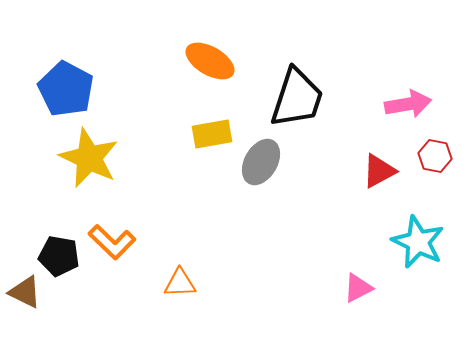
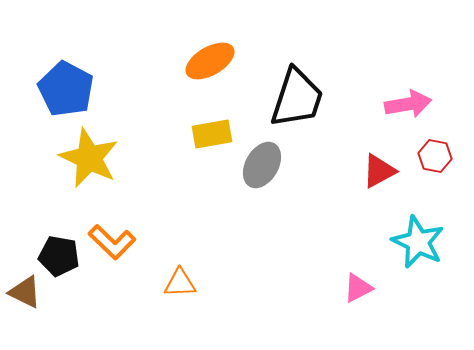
orange ellipse: rotated 60 degrees counterclockwise
gray ellipse: moved 1 px right, 3 px down
